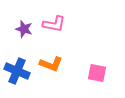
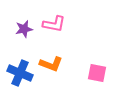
purple star: rotated 30 degrees counterclockwise
blue cross: moved 3 px right, 2 px down
